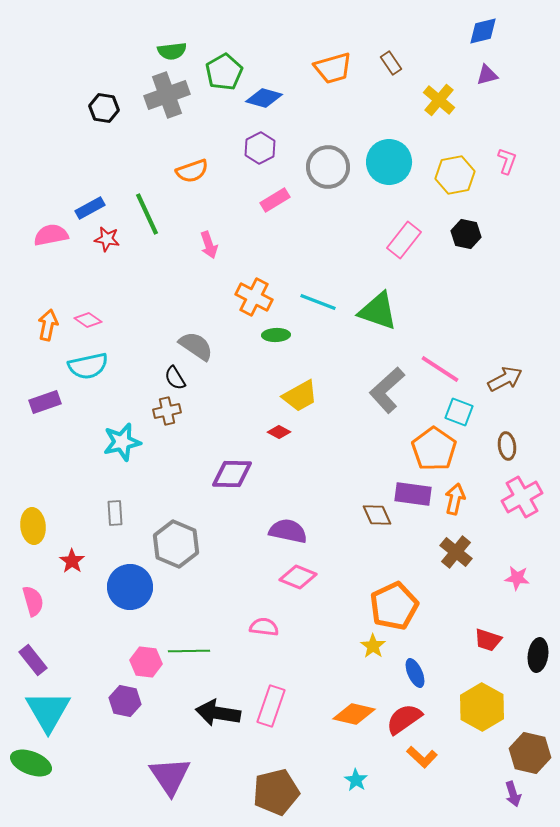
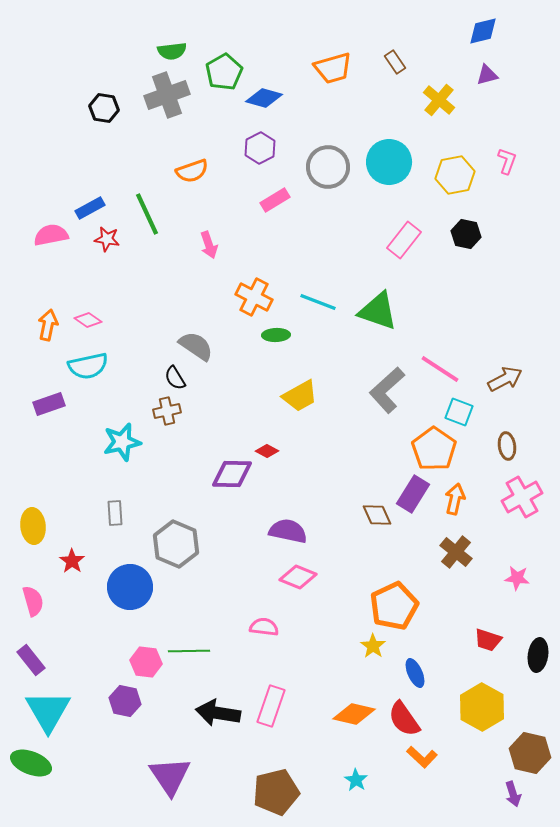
brown rectangle at (391, 63): moved 4 px right, 1 px up
purple rectangle at (45, 402): moved 4 px right, 2 px down
red diamond at (279, 432): moved 12 px left, 19 px down
purple rectangle at (413, 494): rotated 66 degrees counterclockwise
purple rectangle at (33, 660): moved 2 px left
red semicircle at (404, 719): rotated 90 degrees counterclockwise
